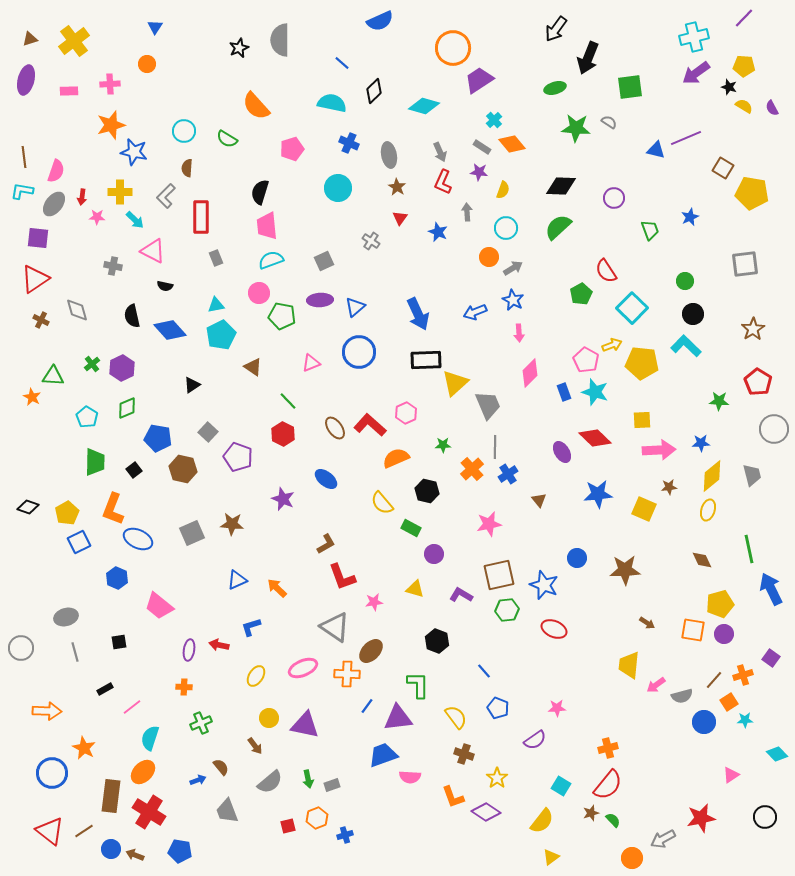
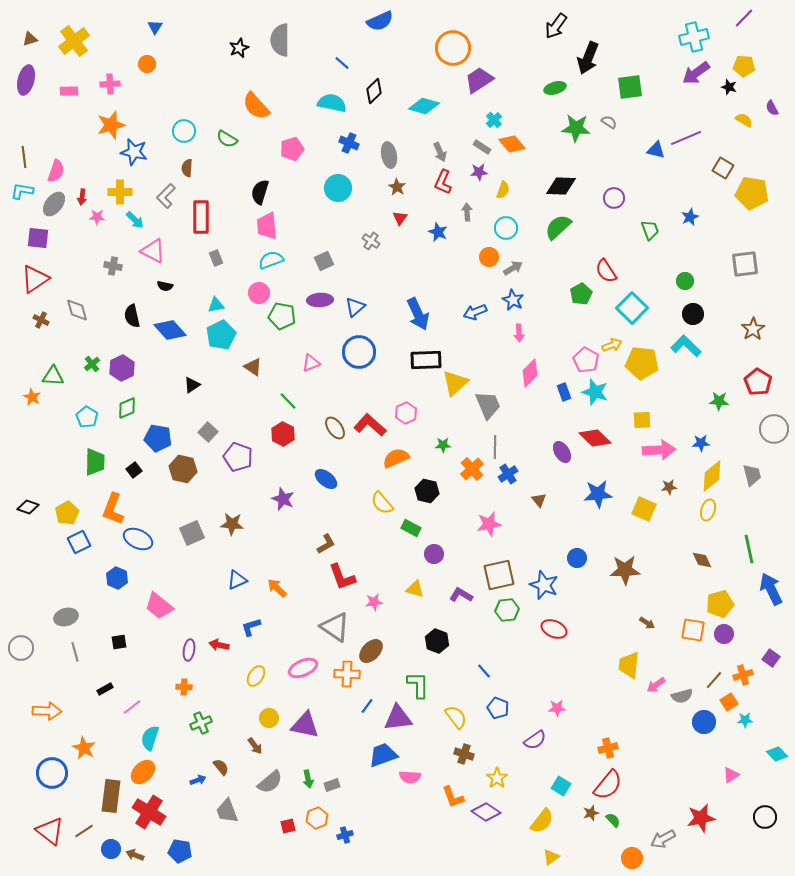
black arrow at (556, 29): moved 3 px up
yellow semicircle at (744, 106): moved 14 px down
purple star at (479, 172): rotated 12 degrees counterclockwise
